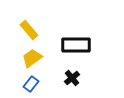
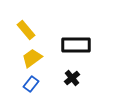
yellow rectangle: moved 3 px left
